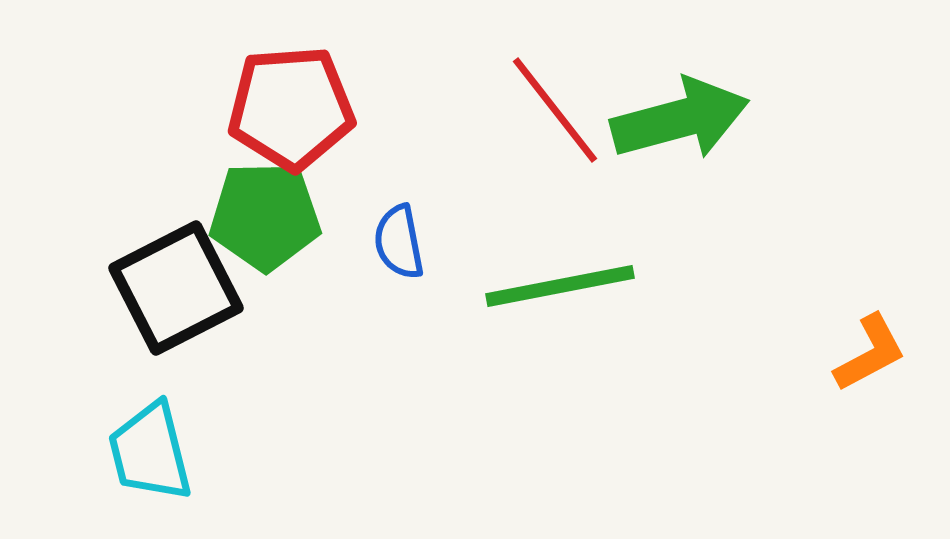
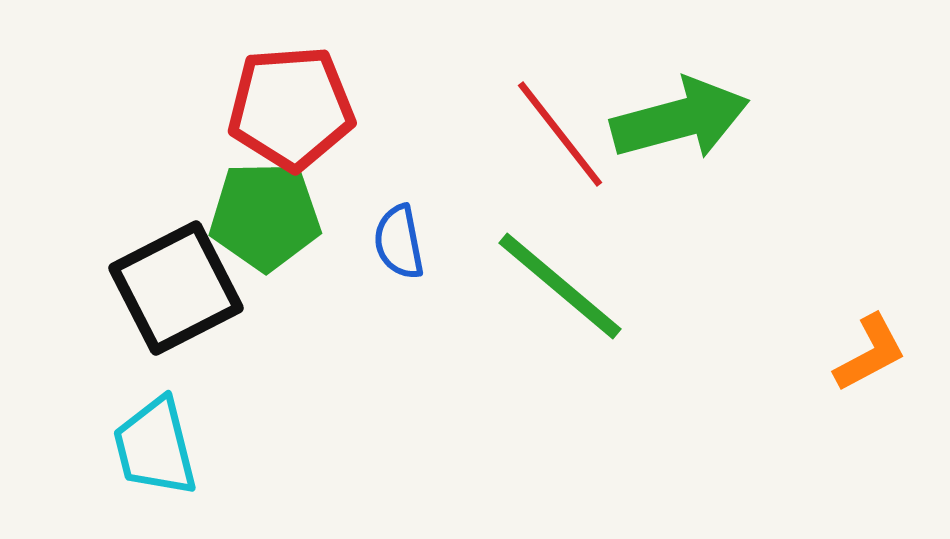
red line: moved 5 px right, 24 px down
green line: rotated 51 degrees clockwise
cyan trapezoid: moved 5 px right, 5 px up
